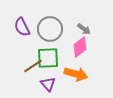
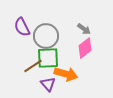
gray circle: moved 4 px left, 7 px down
pink diamond: moved 5 px right, 1 px down
orange arrow: moved 10 px left
